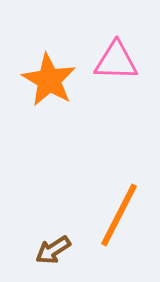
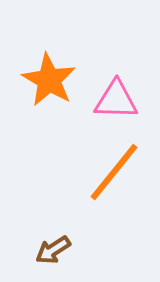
pink triangle: moved 39 px down
orange line: moved 5 px left, 43 px up; rotated 12 degrees clockwise
